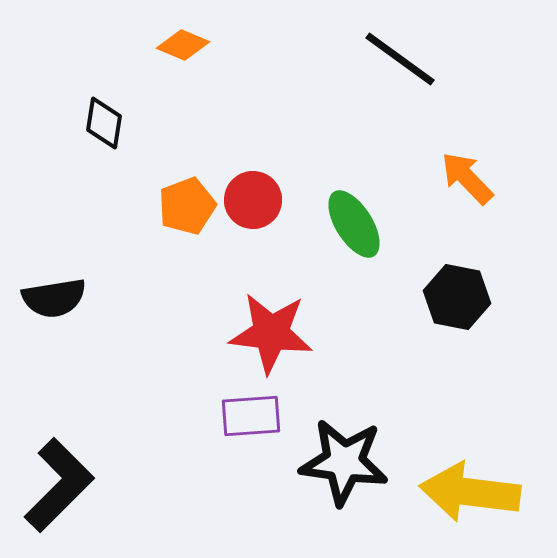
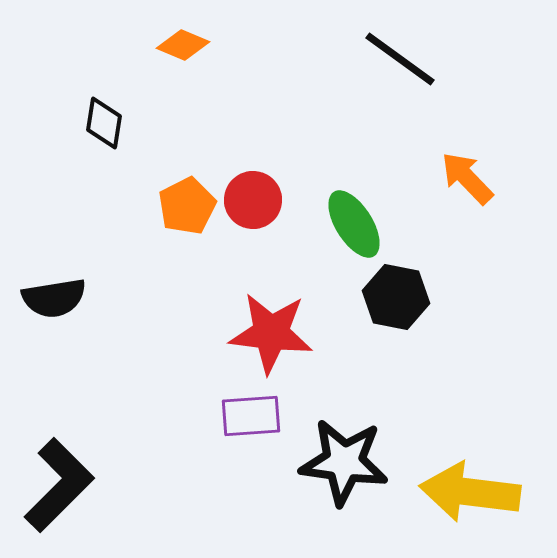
orange pentagon: rotated 6 degrees counterclockwise
black hexagon: moved 61 px left
